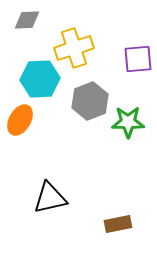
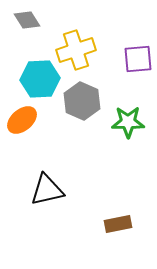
gray diamond: rotated 60 degrees clockwise
yellow cross: moved 2 px right, 2 px down
gray hexagon: moved 8 px left; rotated 15 degrees counterclockwise
orange ellipse: moved 2 px right; rotated 20 degrees clockwise
black triangle: moved 3 px left, 8 px up
